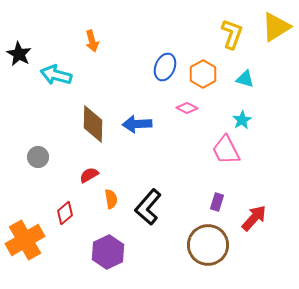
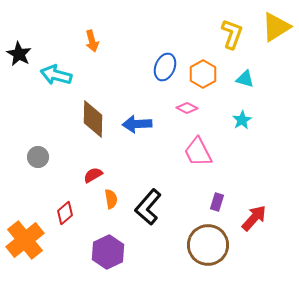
brown diamond: moved 5 px up
pink trapezoid: moved 28 px left, 2 px down
red semicircle: moved 4 px right
orange cross: rotated 9 degrees counterclockwise
